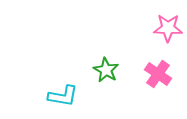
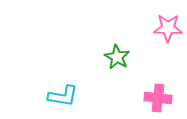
green star: moved 11 px right, 13 px up
pink cross: moved 24 px down; rotated 28 degrees counterclockwise
